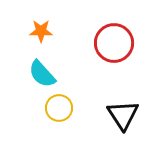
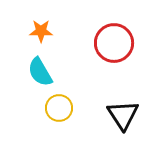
cyan semicircle: moved 2 px left, 2 px up; rotated 12 degrees clockwise
